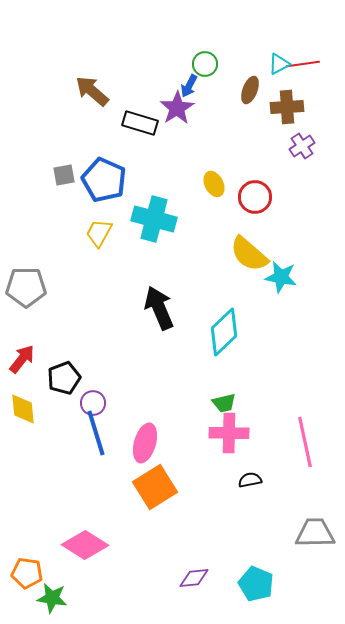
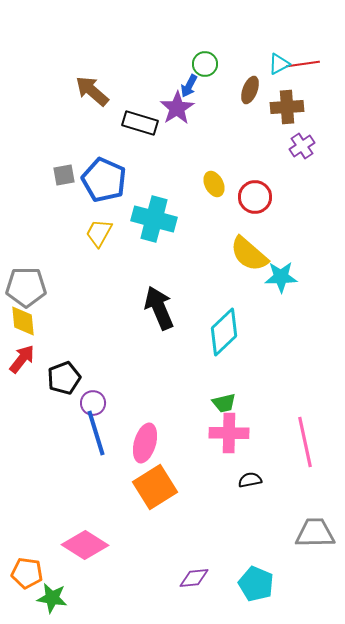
cyan star: rotated 12 degrees counterclockwise
yellow diamond: moved 88 px up
